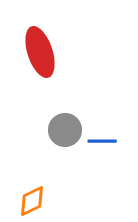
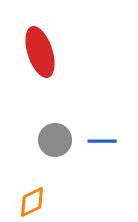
gray circle: moved 10 px left, 10 px down
orange diamond: moved 1 px down
